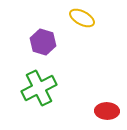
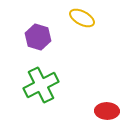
purple hexagon: moved 5 px left, 5 px up
green cross: moved 2 px right, 3 px up
